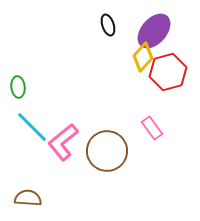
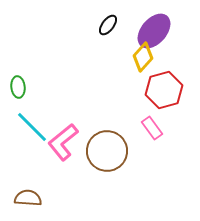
black ellipse: rotated 55 degrees clockwise
red hexagon: moved 4 px left, 18 px down
